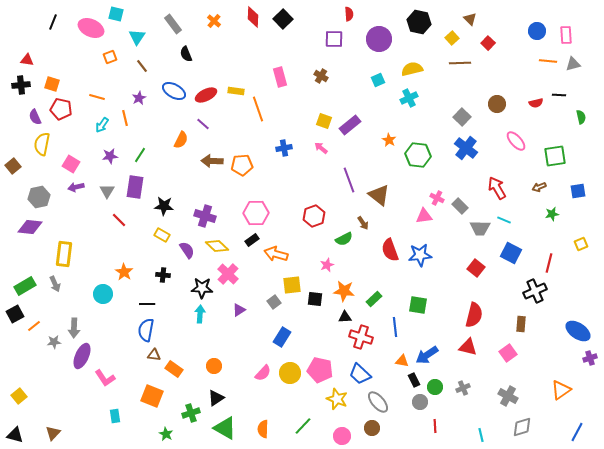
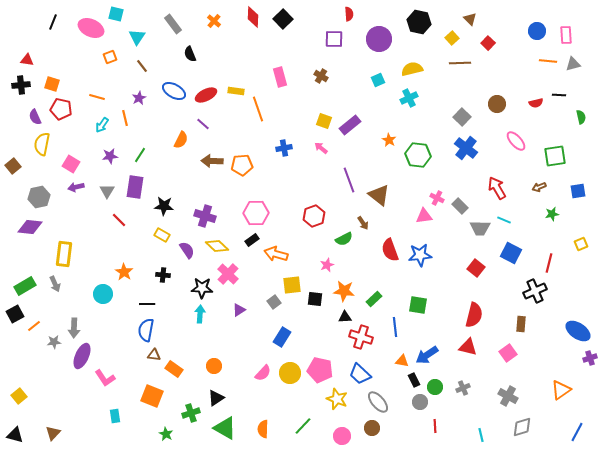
black semicircle at (186, 54): moved 4 px right
